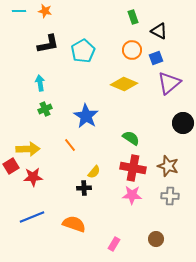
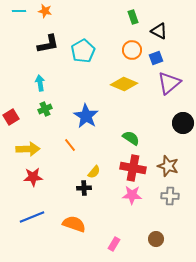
red square: moved 49 px up
